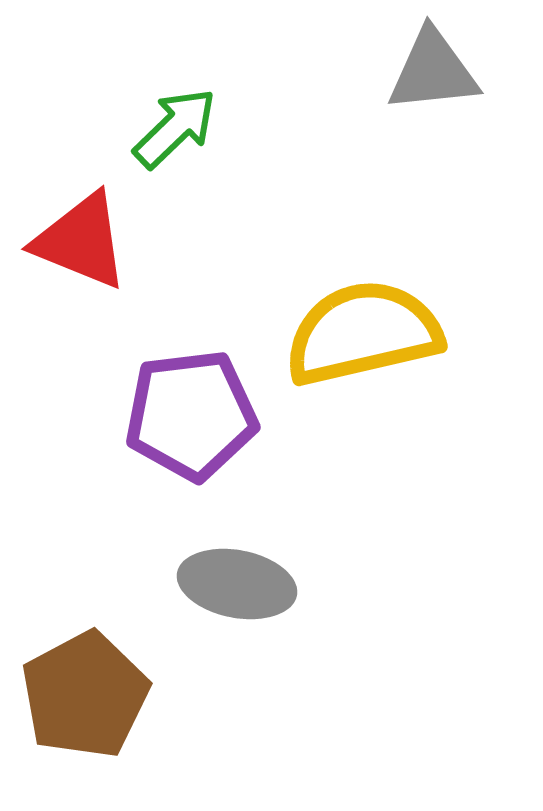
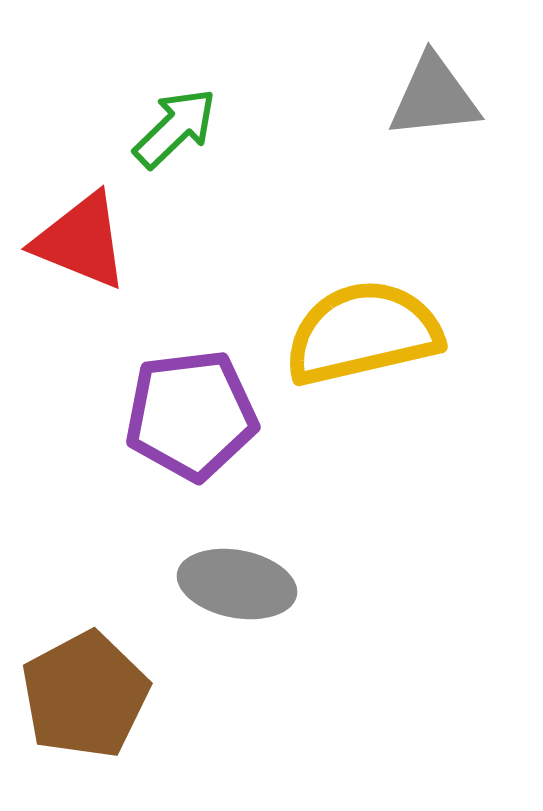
gray triangle: moved 1 px right, 26 px down
